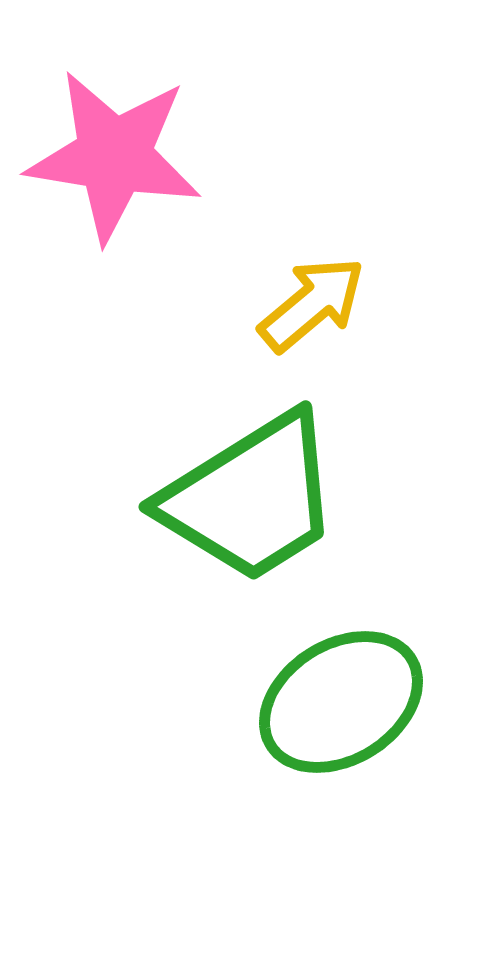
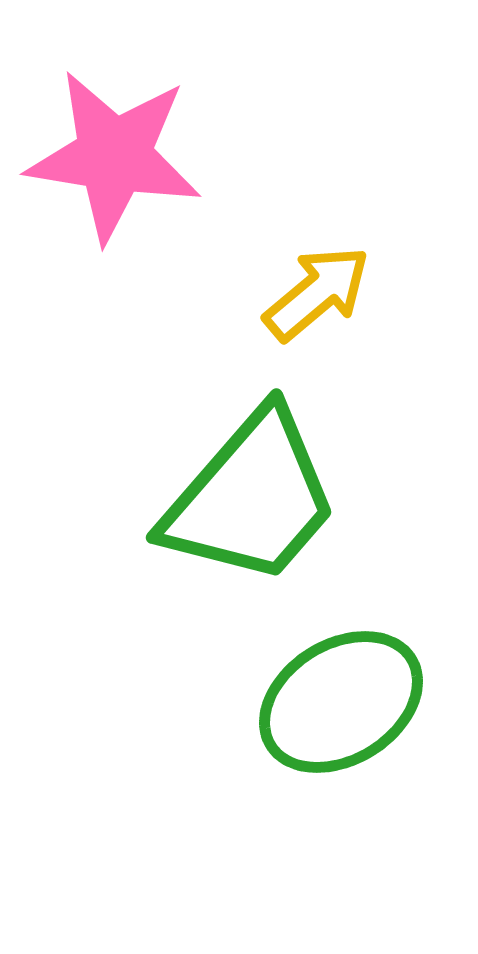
yellow arrow: moved 5 px right, 11 px up
green trapezoid: rotated 17 degrees counterclockwise
